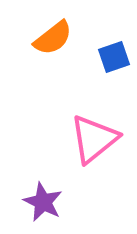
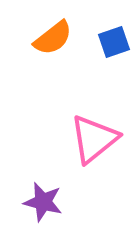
blue square: moved 15 px up
purple star: rotated 12 degrees counterclockwise
